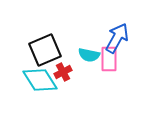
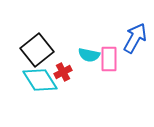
blue arrow: moved 18 px right
black square: moved 8 px left; rotated 16 degrees counterclockwise
